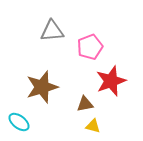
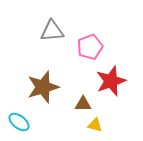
brown star: moved 1 px right
brown triangle: moved 2 px left; rotated 12 degrees clockwise
yellow triangle: moved 2 px right, 1 px up
